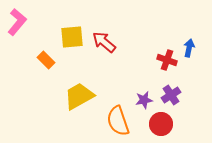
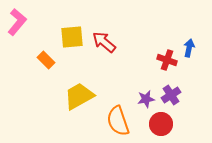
purple star: moved 2 px right, 1 px up
